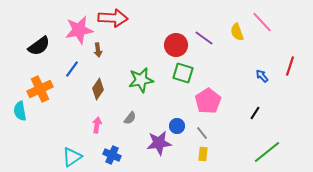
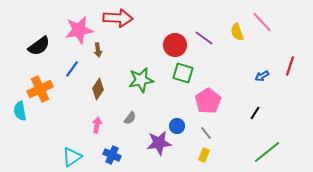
red arrow: moved 5 px right
red circle: moved 1 px left
blue arrow: rotated 80 degrees counterclockwise
gray line: moved 4 px right
yellow rectangle: moved 1 px right, 1 px down; rotated 16 degrees clockwise
